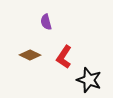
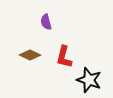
red L-shape: rotated 20 degrees counterclockwise
